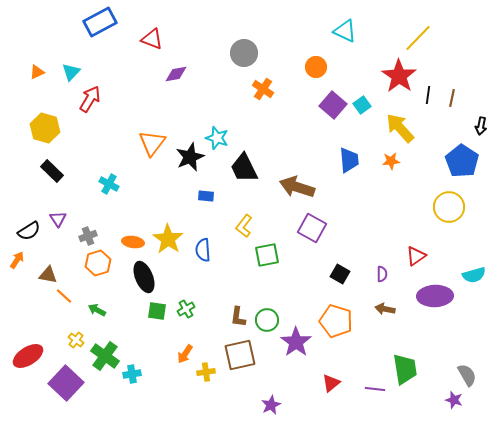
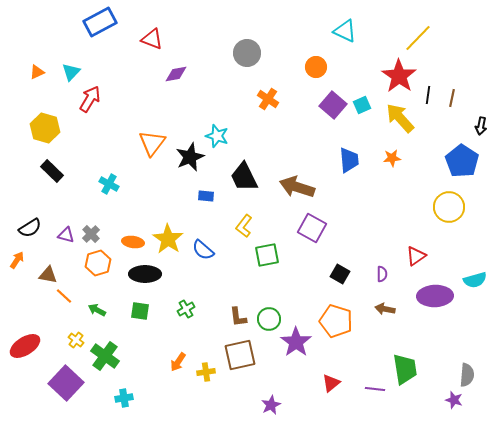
gray circle at (244, 53): moved 3 px right
orange cross at (263, 89): moved 5 px right, 10 px down
cyan square at (362, 105): rotated 12 degrees clockwise
yellow arrow at (400, 128): moved 10 px up
cyan star at (217, 138): moved 2 px up
orange star at (391, 161): moved 1 px right, 3 px up
black trapezoid at (244, 168): moved 9 px down
purple triangle at (58, 219): moved 8 px right, 16 px down; rotated 42 degrees counterclockwise
black semicircle at (29, 231): moved 1 px right, 3 px up
gray cross at (88, 236): moved 3 px right, 2 px up; rotated 24 degrees counterclockwise
blue semicircle at (203, 250): rotated 45 degrees counterclockwise
cyan semicircle at (474, 275): moved 1 px right, 5 px down
black ellipse at (144, 277): moved 1 px right, 3 px up; rotated 68 degrees counterclockwise
green square at (157, 311): moved 17 px left
brown L-shape at (238, 317): rotated 15 degrees counterclockwise
green circle at (267, 320): moved 2 px right, 1 px up
orange arrow at (185, 354): moved 7 px left, 8 px down
red ellipse at (28, 356): moved 3 px left, 10 px up
cyan cross at (132, 374): moved 8 px left, 24 px down
gray semicircle at (467, 375): rotated 35 degrees clockwise
